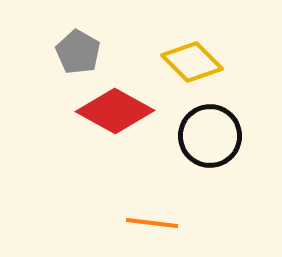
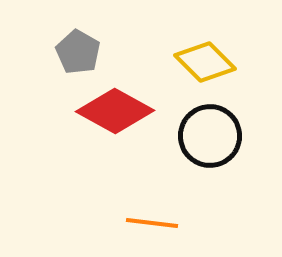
yellow diamond: moved 13 px right
